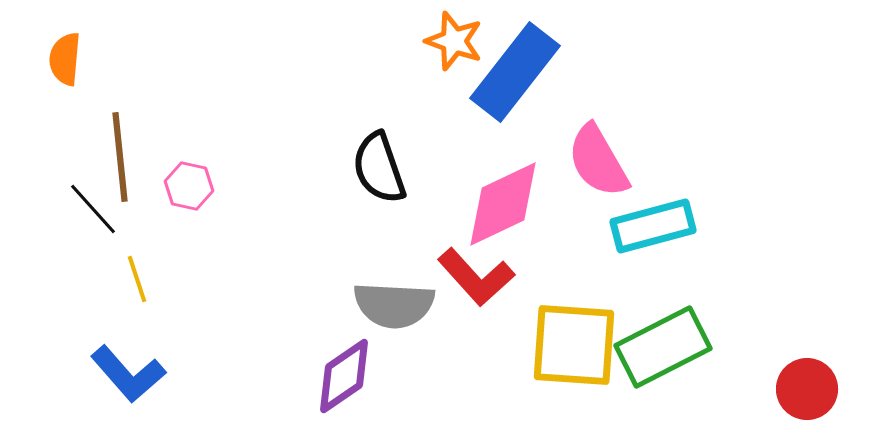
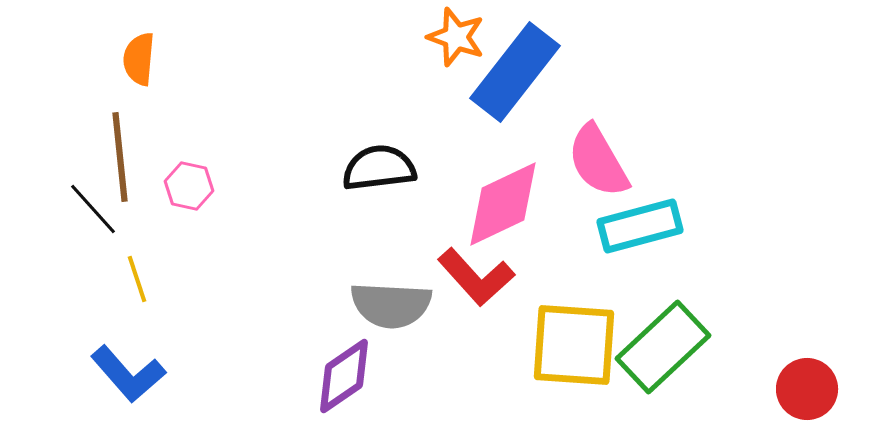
orange star: moved 2 px right, 4 px up
orange semicircle: moved 74 px right
black semicircle: rotated 102 degrees clockwise
cyan rectangle: moved 13 px left
gray semicircle: moved 3 px left
green rectangle: rotated 16 degrees counterclockwise
